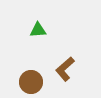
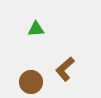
green triangle: moved 2 px left, 1 px up
